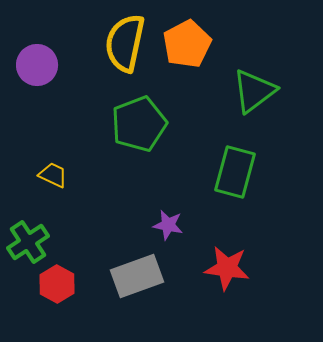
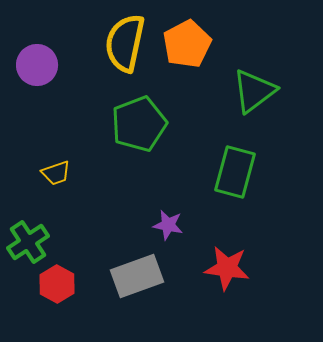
yellow trapezoid: moved 3 px right, 2 px up; rotated 136 degrees clockwise
